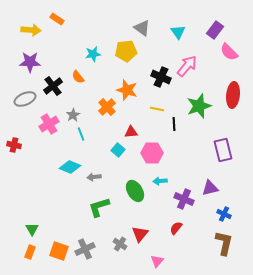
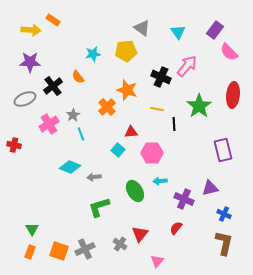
orange rectangle at (57, 19): moved 4 px left, 1 px down
green star at (199, 106): rotated 15 degrees counterclockwise
